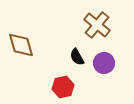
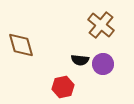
brown cross: moved 4 px right
black semicircle: moved 3 px right, 3 px down; rotated 54 degrees counterclockwise
purple circle: moved 1 px left, 1 px down
